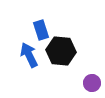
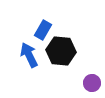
blue rectangle: moved 2 px right; rotated 48 degrees clockwise
